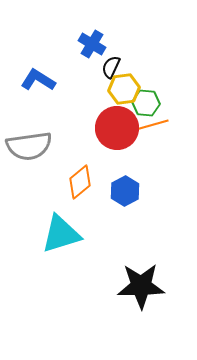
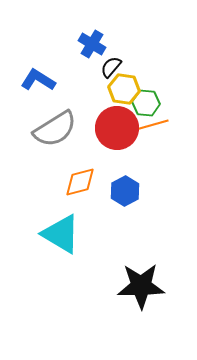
black semicircle: rotated 15 degrees clockwise
yellow hexagon: rotated 16 degrees clockwise
gray semicircle: moved 26 px right, 17 px up; rotated 24 degrees counterclockwise
orange diamond: rotated 24 degrees clockwise
cyan triangle: rotated 48 degrees clockwise
